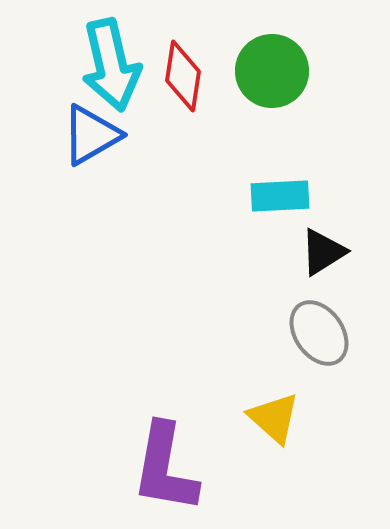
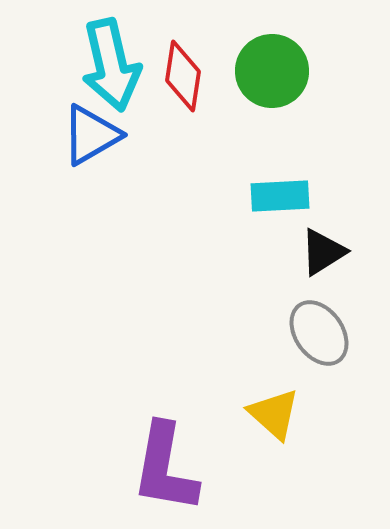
yellow triangle: moved 4 px up
